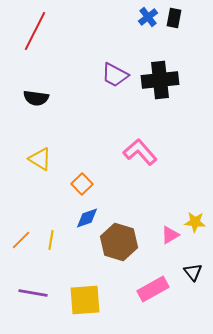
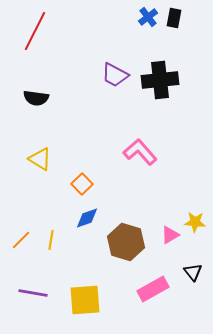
brown hexagon: moved 7 px right
